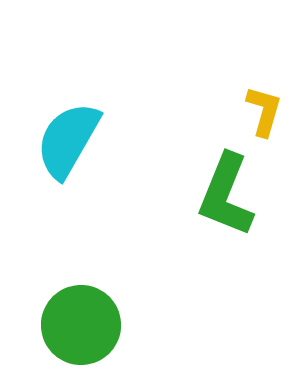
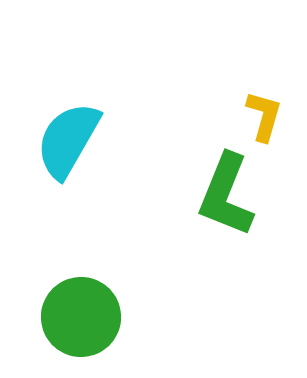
yellow L-shape: moved 5 px down
green circle: moved 8 px up
